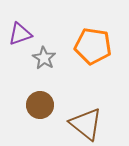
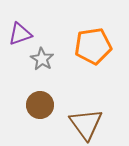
orange pentagon: rotated 18 degrees counterclockwise
gray star: moved 2 px left, 1 px down
brown triangle: rotated 15 degrees clockwise
